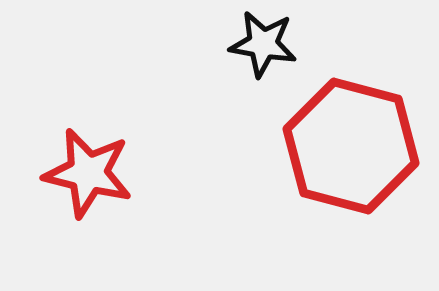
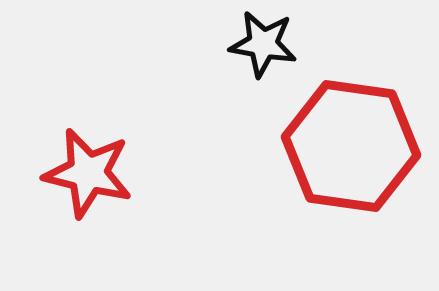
red hexagon: rotated 7 degrees counterclockwise
